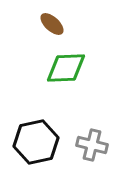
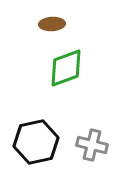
brown ellipse: rotated 45 degrees counterclockwise
green diamond: rotated 18 degrees counterclockwise
